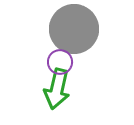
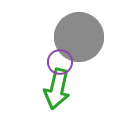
gray circle: moved 5 px right, 8 px down
